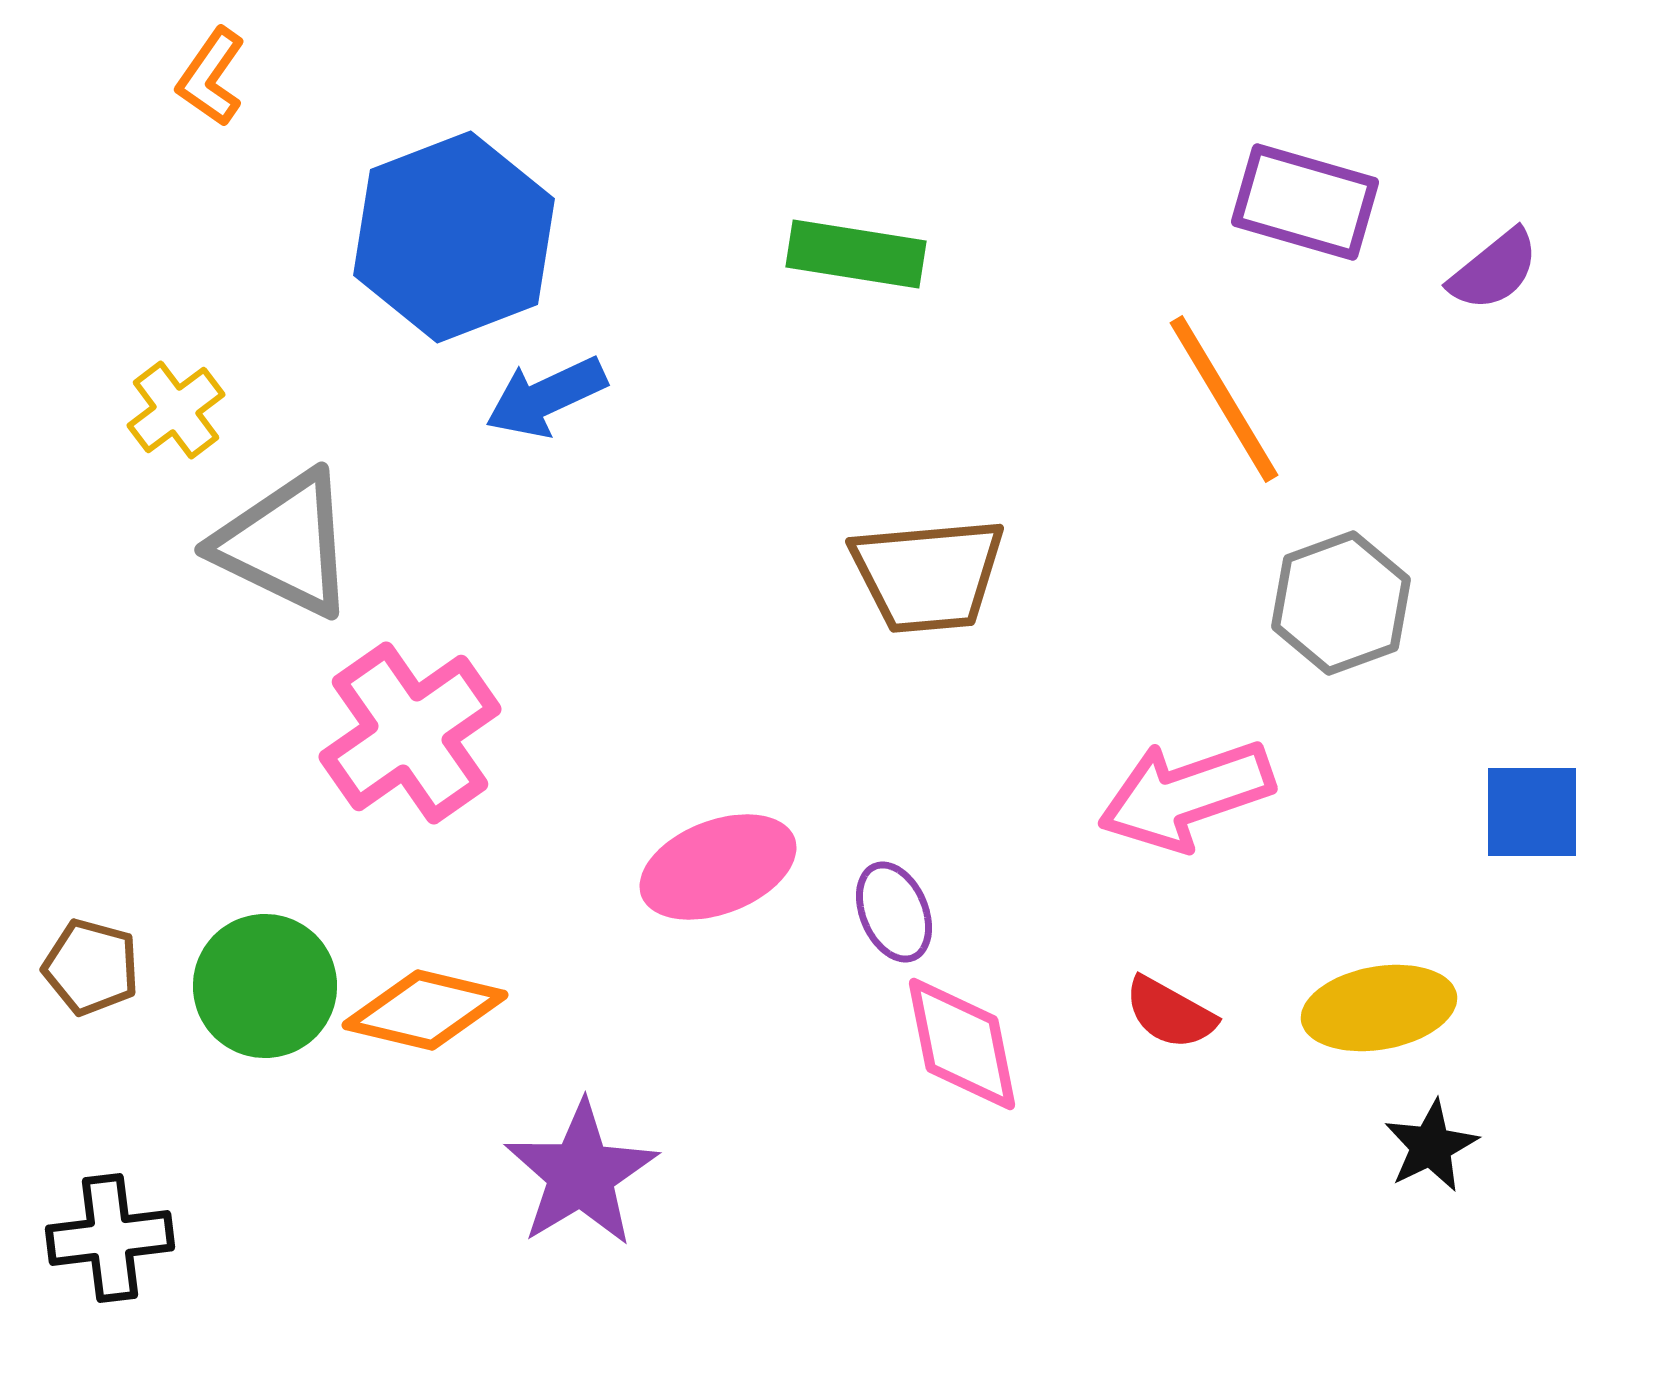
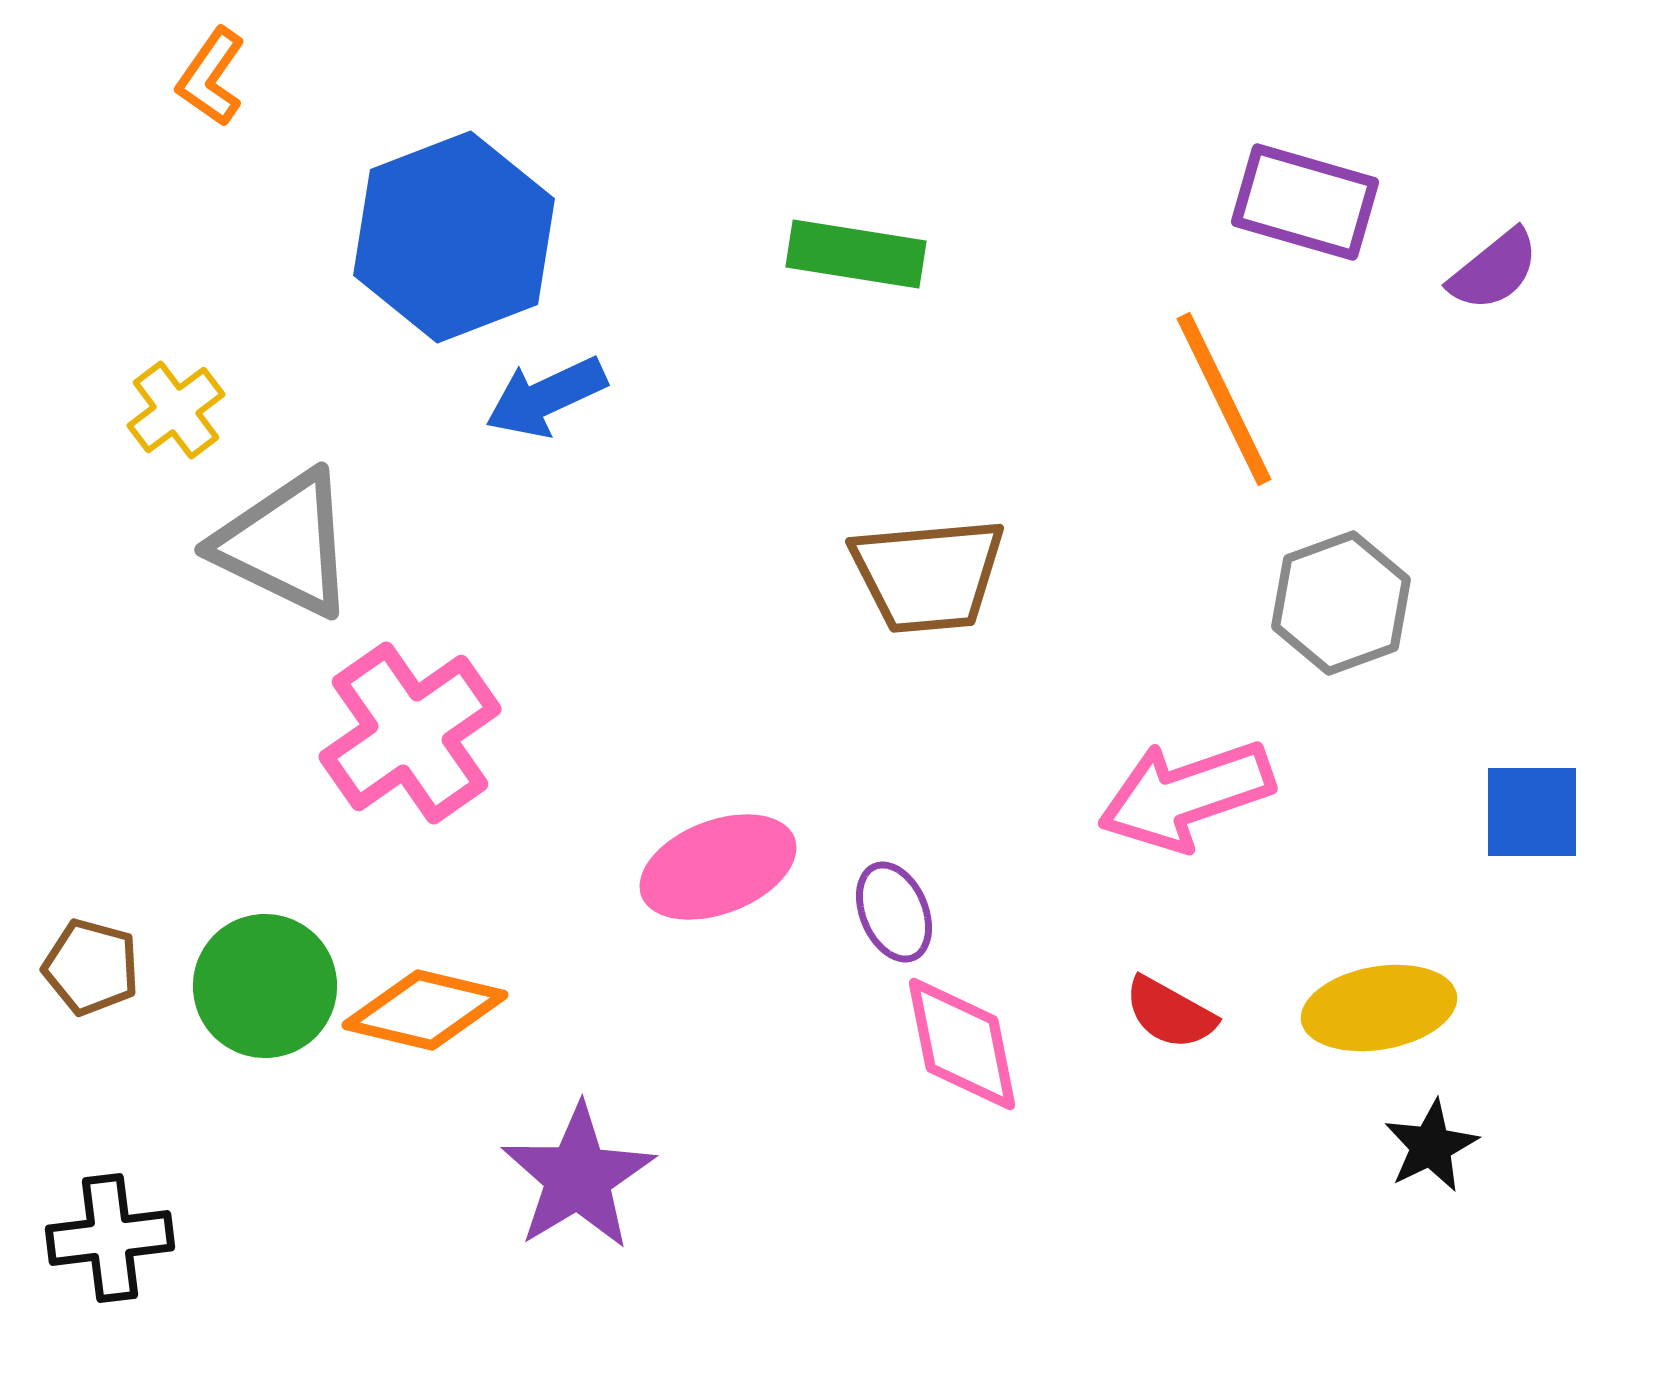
orange line: rotated 5 degrees clockwise
purple star: moved 3 px left, 3 px down
